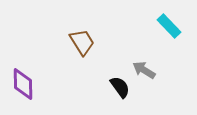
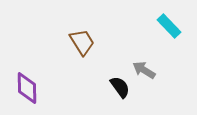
purple diamond: moved 4 px right, 4 px down
